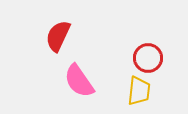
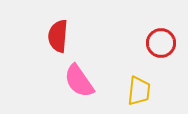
red semicircle: rotated 20 degrees counterclockwise
red circle: moved 13 px right, 15 px up
